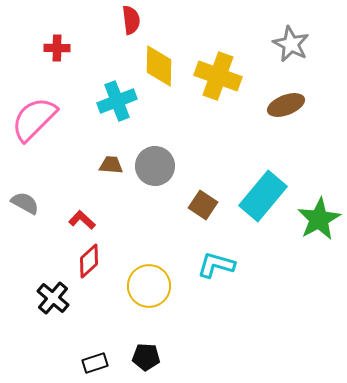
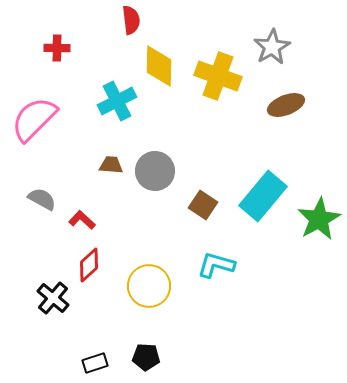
gray star: moved 19 px left, 3 px down; rotated 15 degrees clockwise
cyan cross: rotated 6 degrees counterclockwise
gray circle: moved 5 px down
gray semicircle: moved 17 px right, 4 px up
red diamond: moved 4 px down
